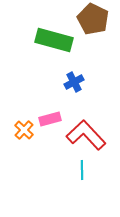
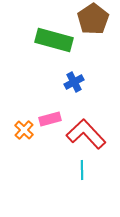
brown pentagon: rotated 12 degrees clockwise
red L-shape: moved 1 px up
